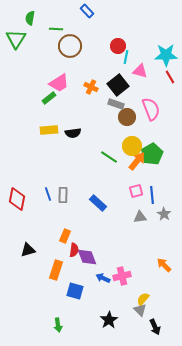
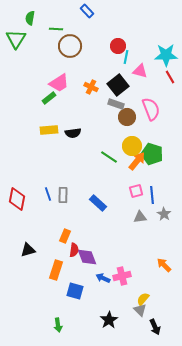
green pentagon at (152, 154): rotated 25 degrees counterclockwise
